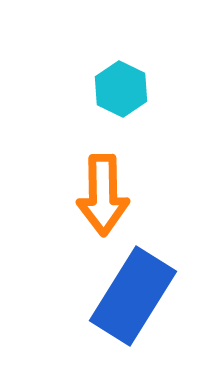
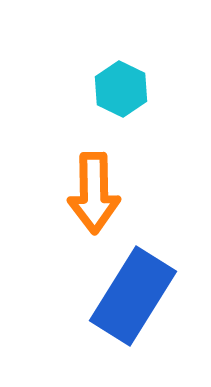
orange arrow: moved 9 px left, 2 px up
